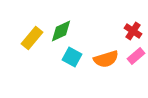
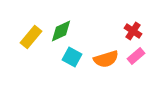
yellow rectangle: moved 1 px left, 1 px up
